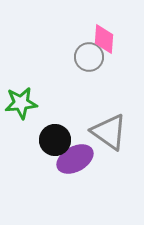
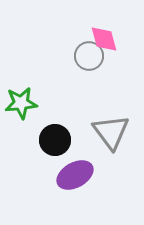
pink diamond: rotated 20 degrees counterclockwise
gray circle: moved 1 px up
gray triangle: moved 2 px right; rotated 18 degrees clockwise
purple ellipse: moved 16 px down
